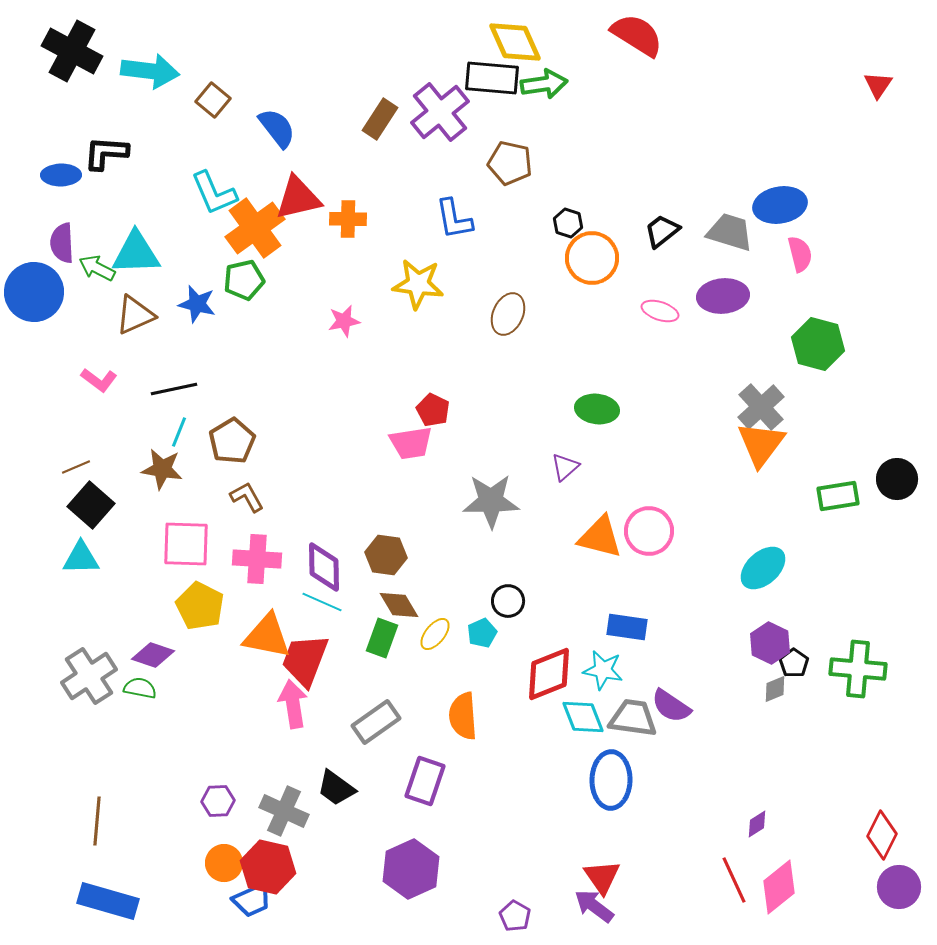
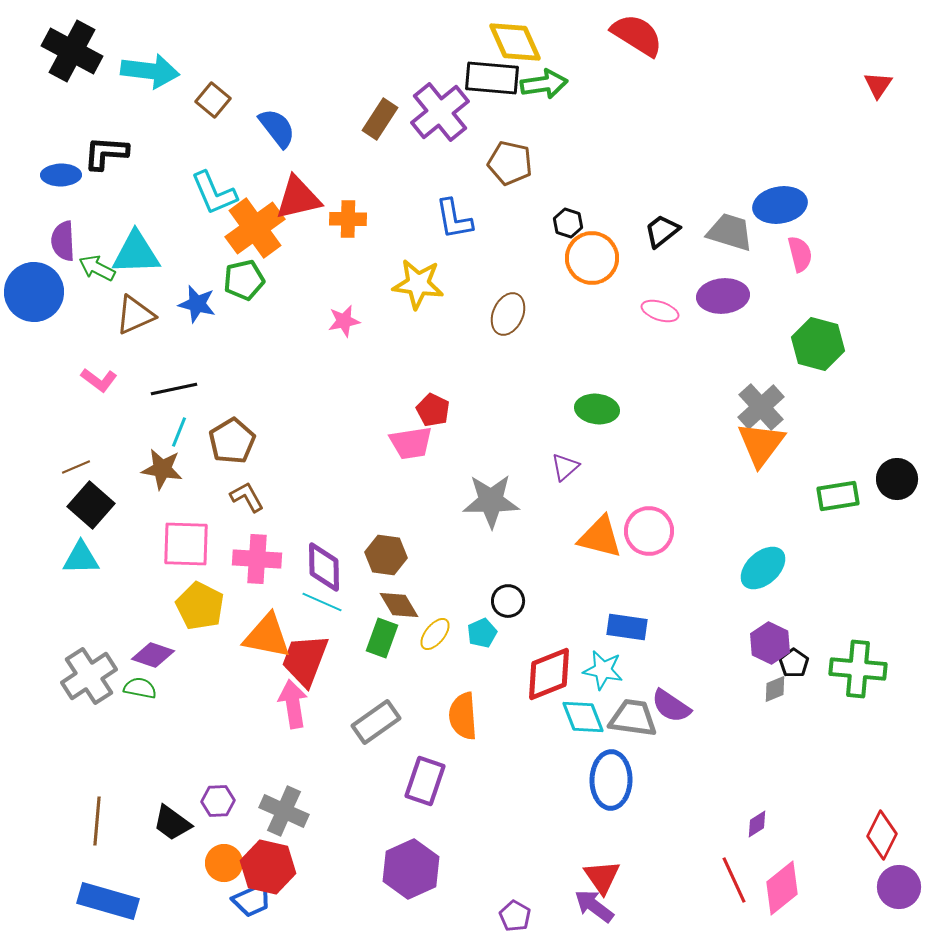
purple semicircle at (62, 243): moved 1 px right, 2 px up
black trapezoid at (336, 788): moved 164 px left, 35 px down
pink diamond at (779, 887): moved 3 px right, 1 px down
